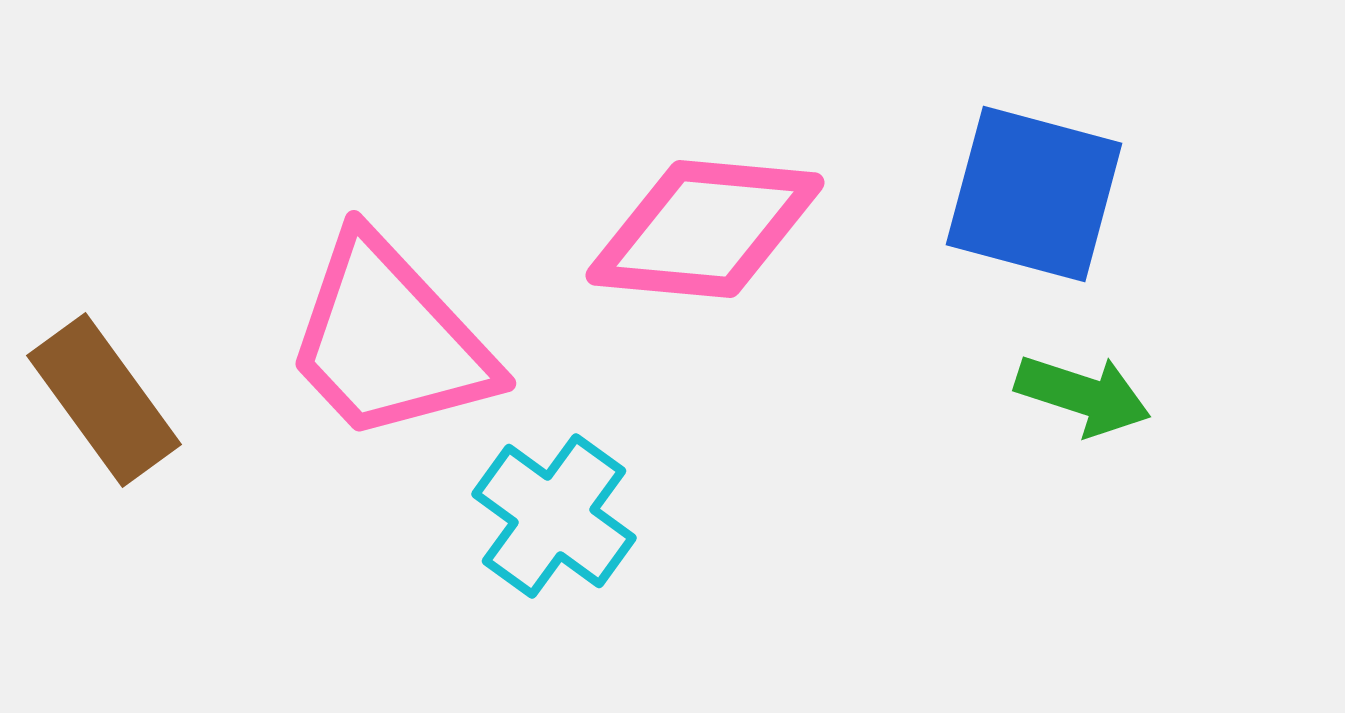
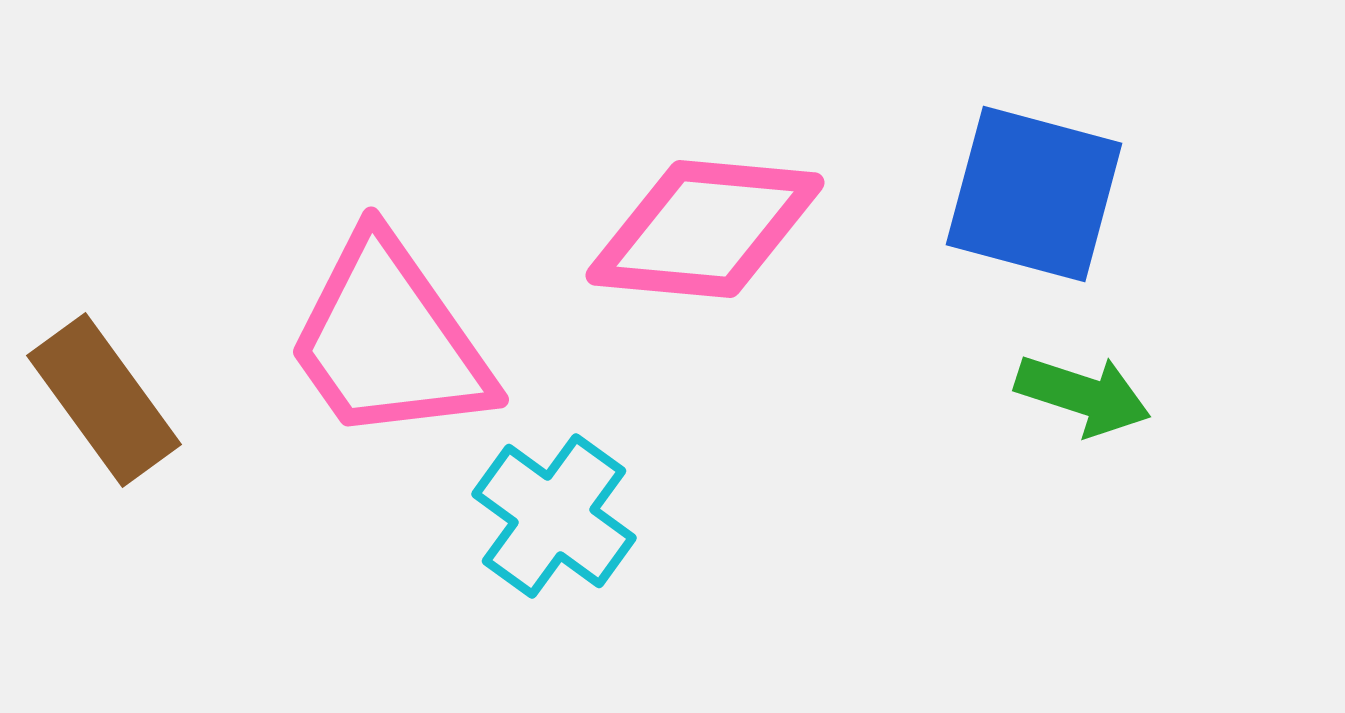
pink trapezoid: rotated 8 degrees clockwise
